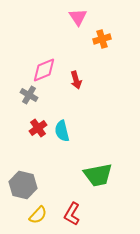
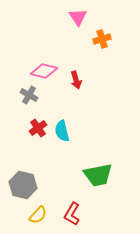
pink diamond: moved 1 px down; rotated 36 degrees clockwise
